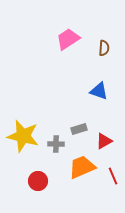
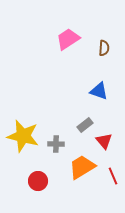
gray rectangle: moved 6 px right, 4 px up; rotated 21 degrees counterclockwise
red triangle: rotated 42 degrees counterclockwise
orange trapezoid: rotated 8 degrees counterclockwise
